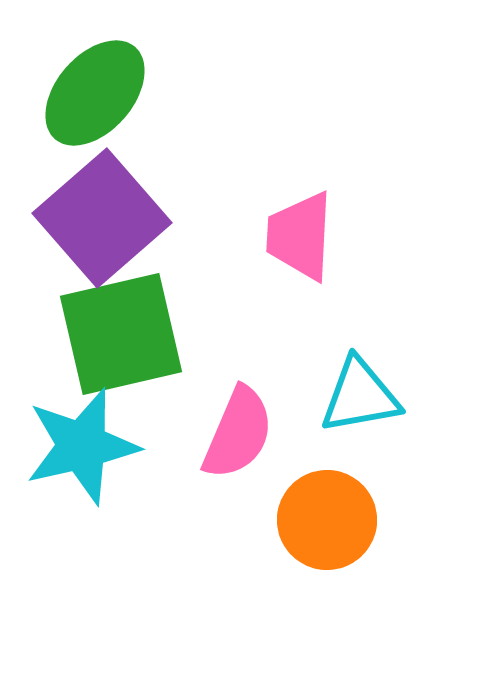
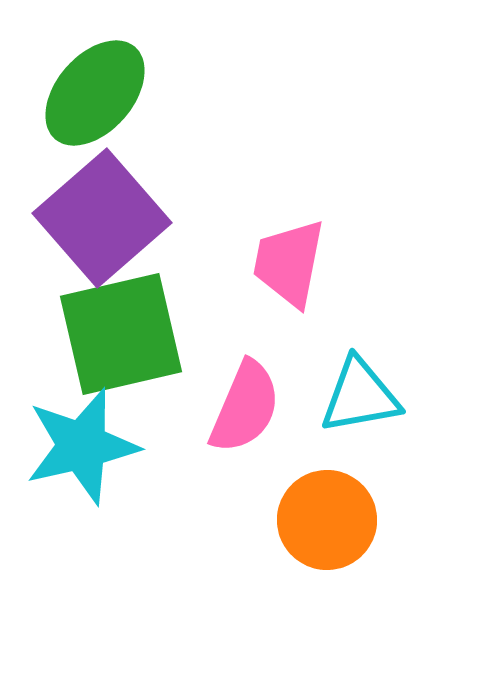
pink trapezoid: moved 11 px left, 27 px down; rotated 8 degrees clockwise
pink semicircle: moved 7 px right, 26 px up
